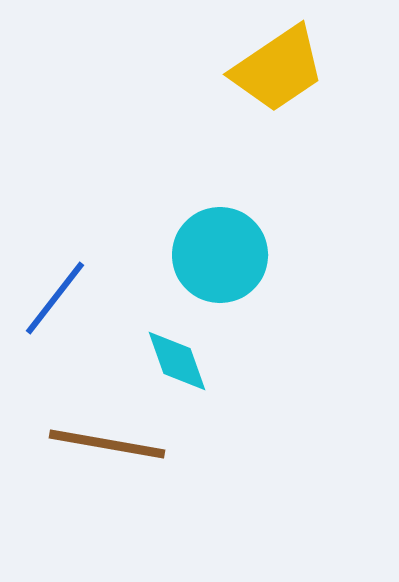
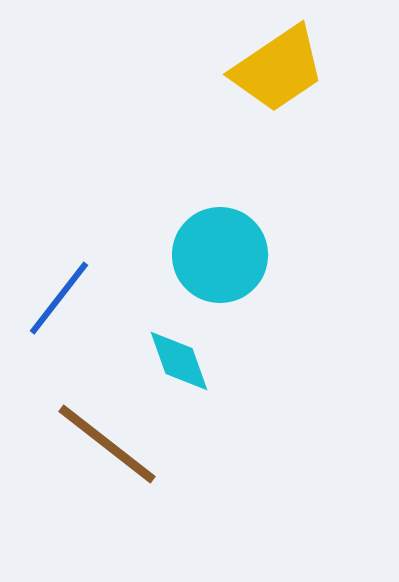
blue line: moved 4 px right
cyan diamond: moved 2 px right
brown line: rotated 28 degrees clockwise
